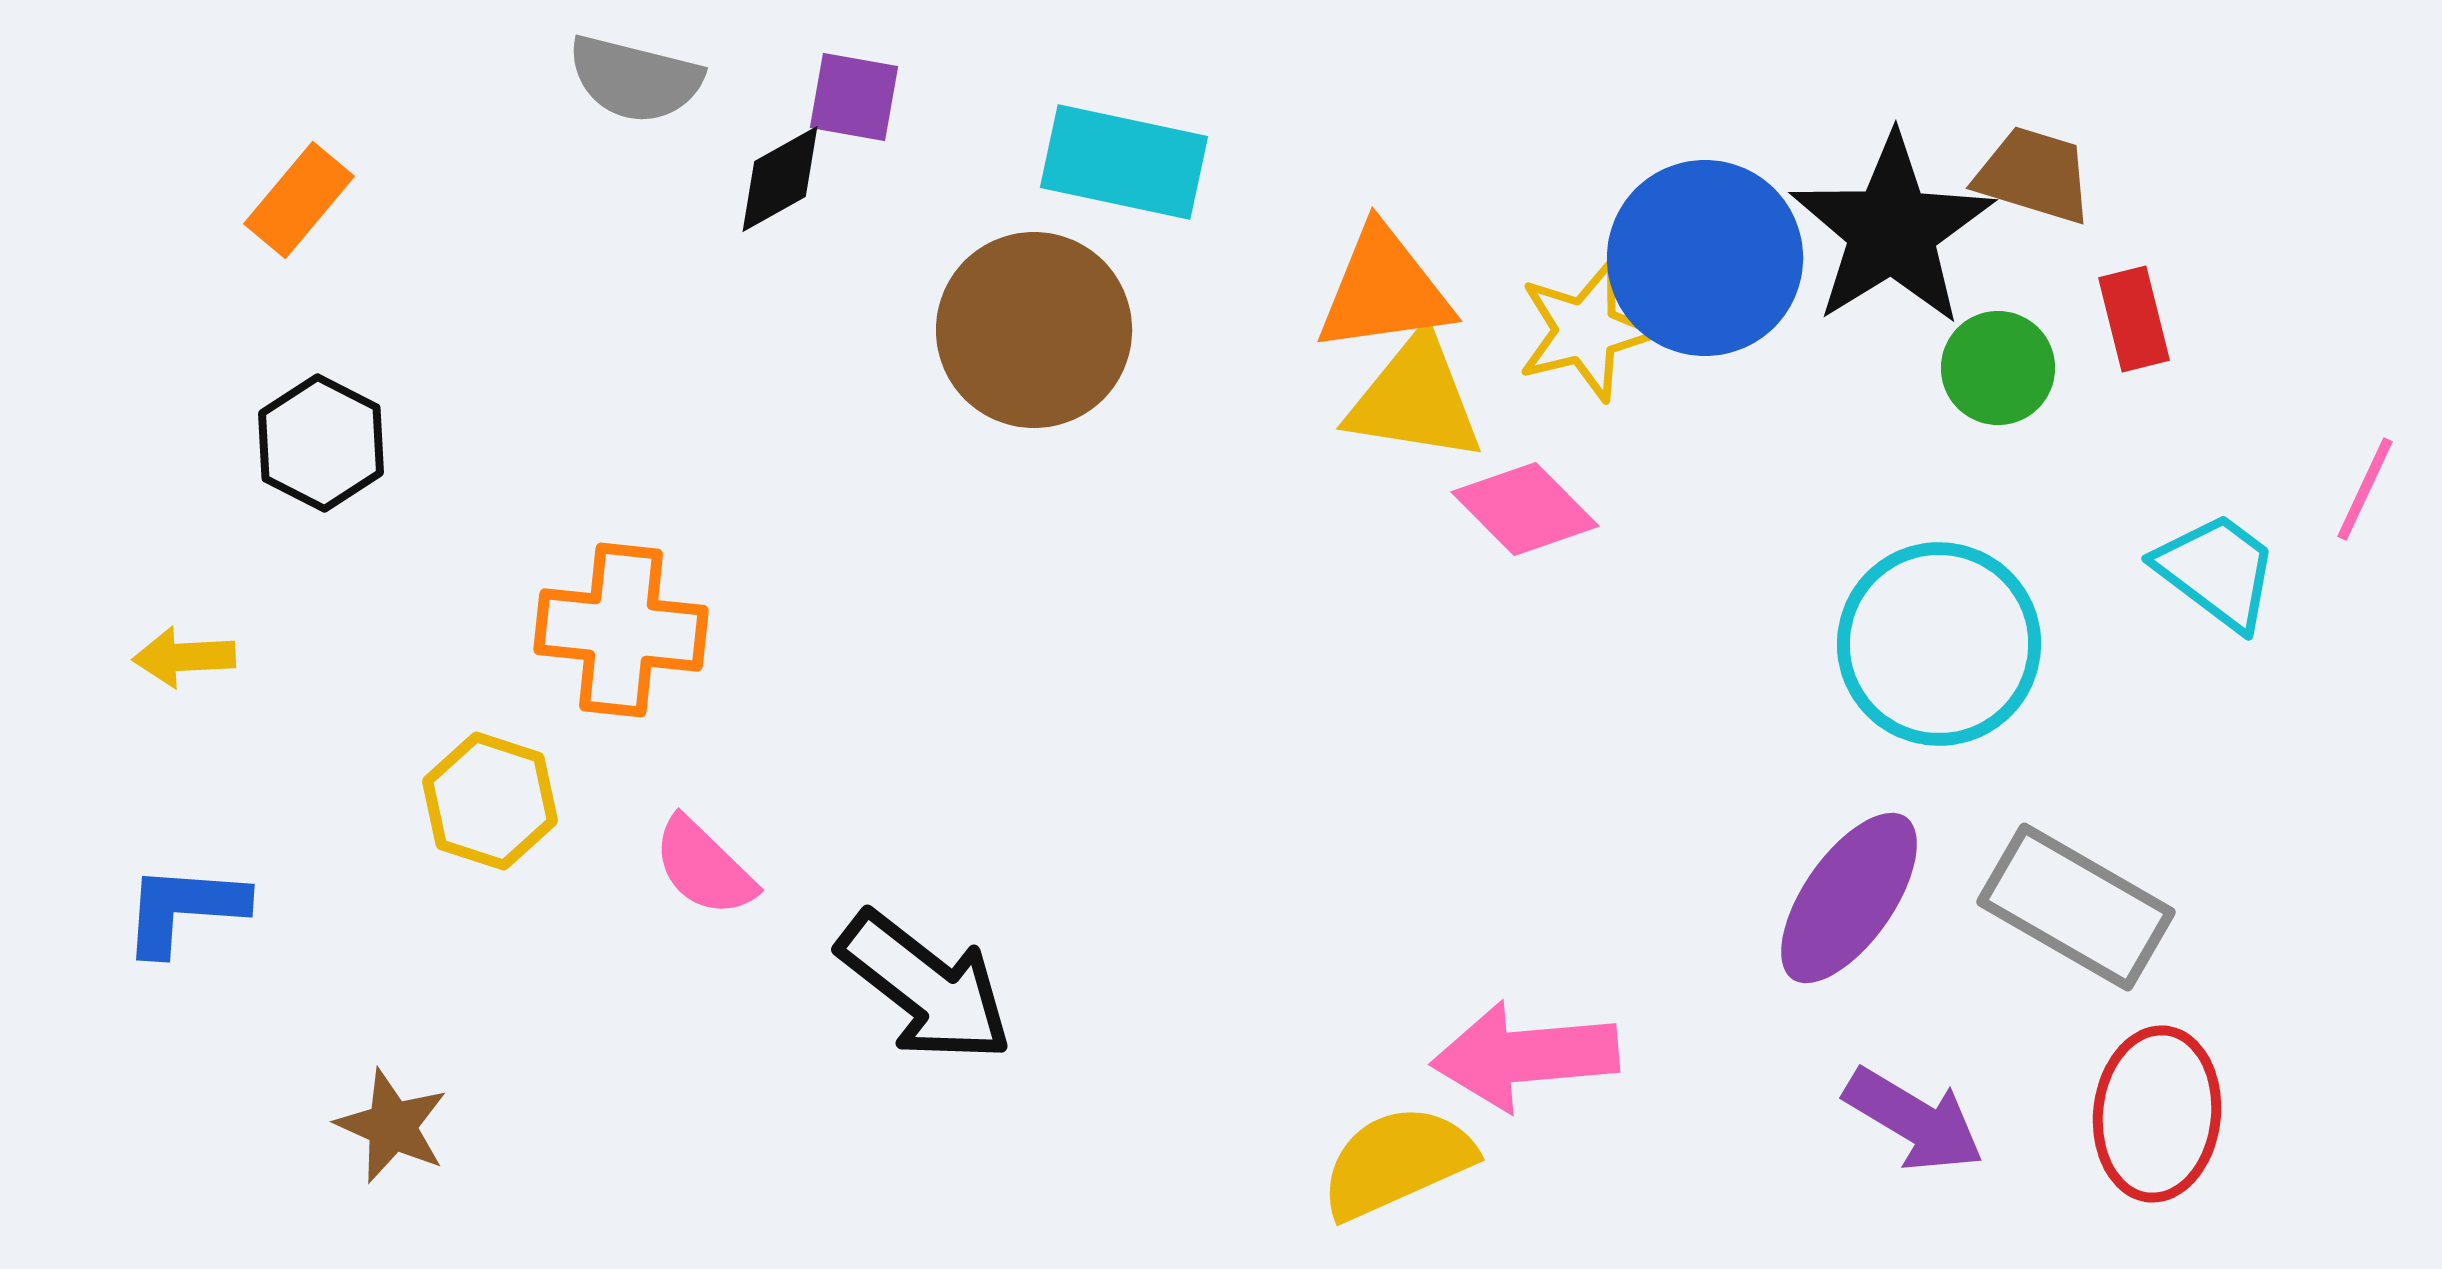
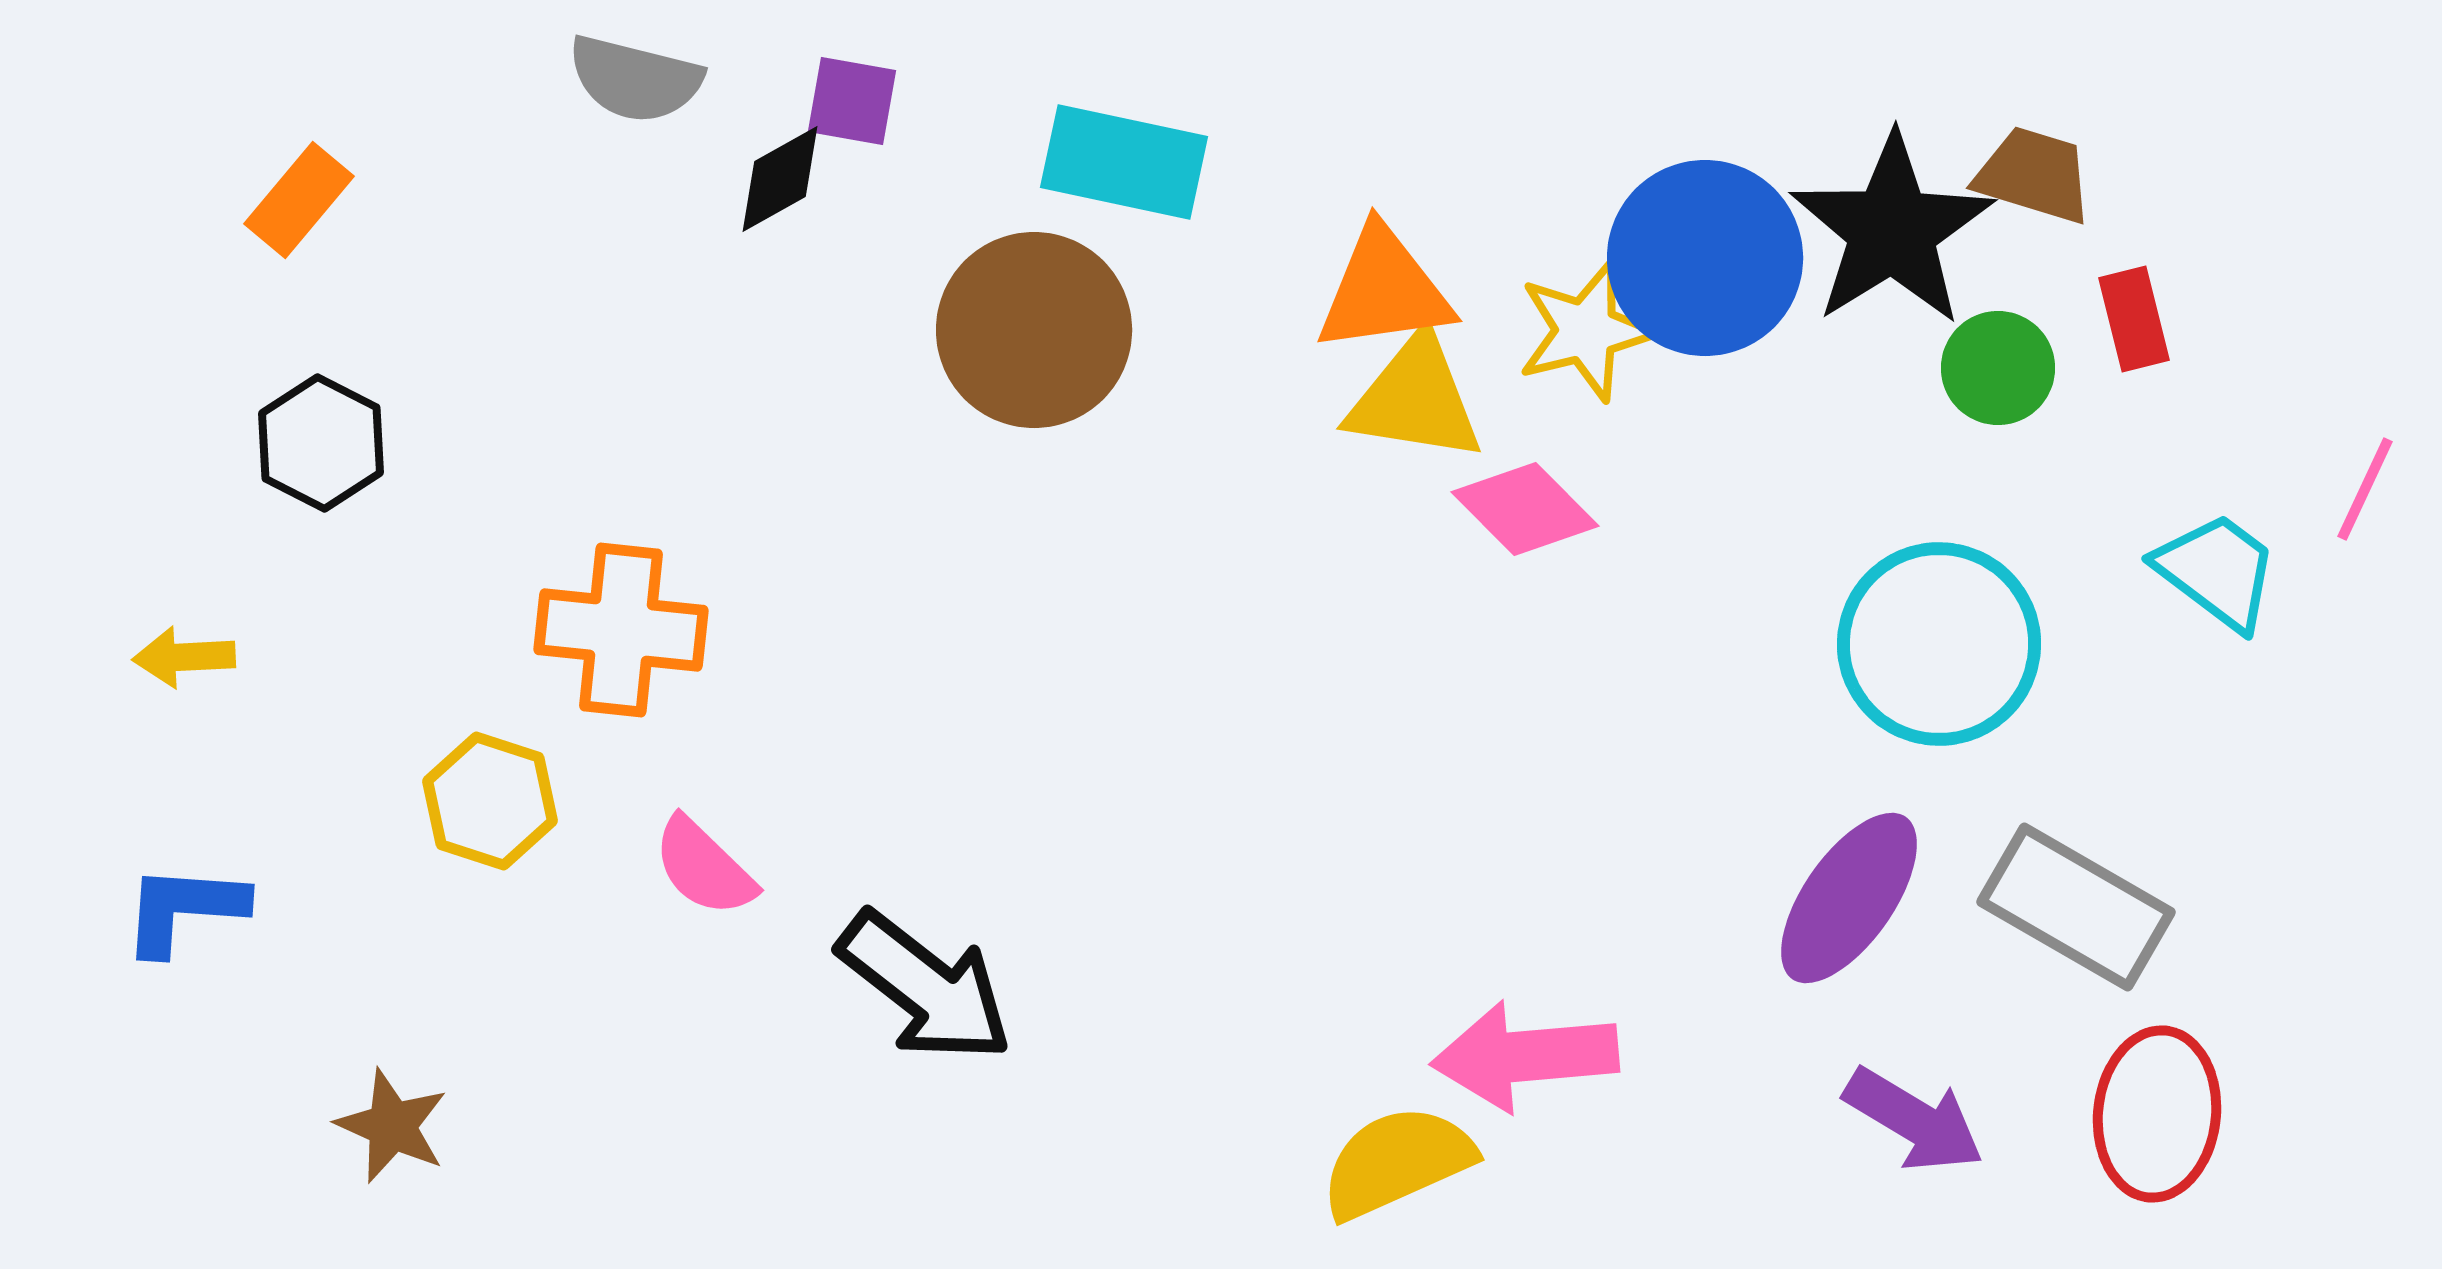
purple square: moved 2 px left, 4 px down
